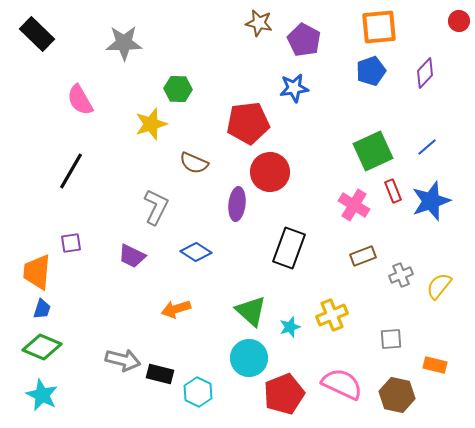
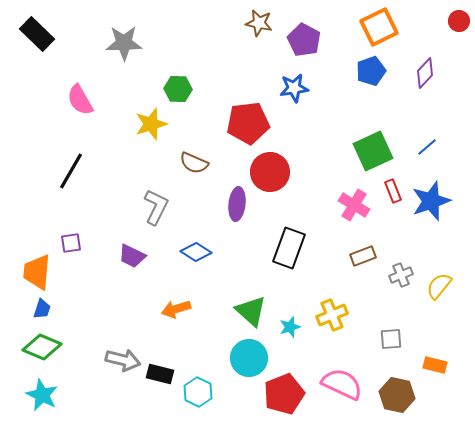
orange square at (379, 27): rotated 21 degrees counterclockwise
